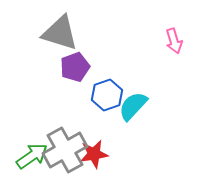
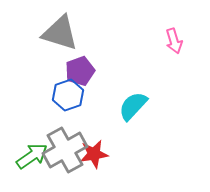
purple pentagon: moved 5 px right, 4 px down
blue hexagon: moved 39 px left
